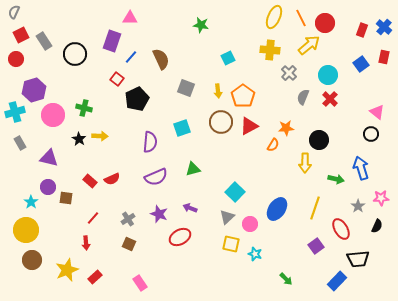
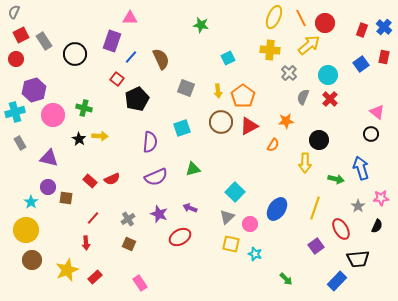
orange star at (286, 128): moved 7 px up
